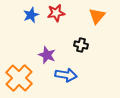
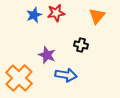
blue star: moved 3 px right
